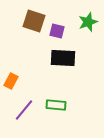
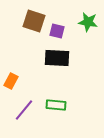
green star: rotated 30 degrees clockwise
black rectangle: moved 6 px left
